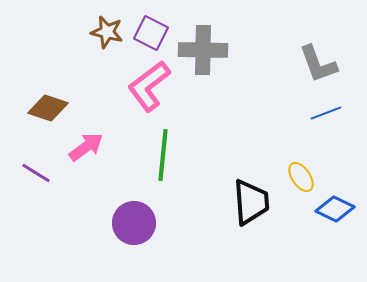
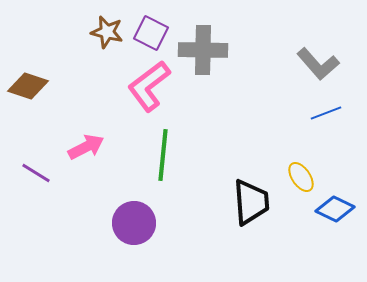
gray L-shape: rotated 21 degrees counterclockwise
brown diamond: moved 20 px left, 22 px up
pink arrow: rotated 9 degrees clockwise
